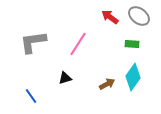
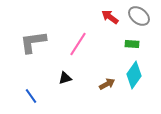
cyan diamond: moved 1 px right, 2 px up
